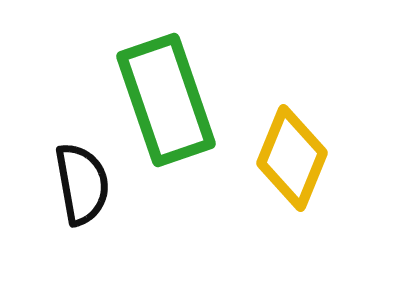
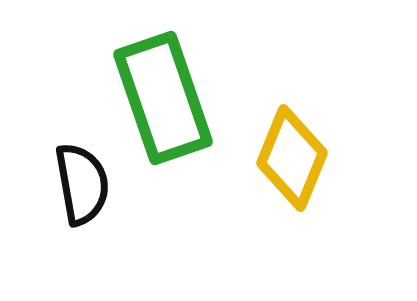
green rectangle: moved 3 px left, 2 px up
